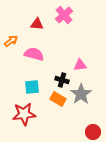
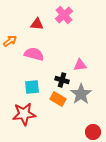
orange arrow: moved 1 px left
